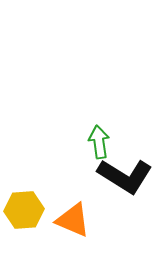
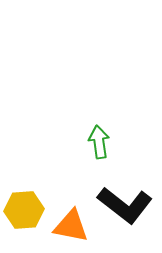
black L-shape: moved 29 px down; rotated 6 degrees clockwise
orange triangle: moved 2 px left, 6 px down; rotated 12 degrees counterclockwise
